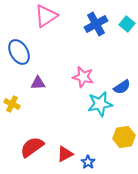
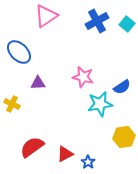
blue cross: moved 1 px right, 3 px up
blue ellipse: rotated 15 degrees counterclockwise
